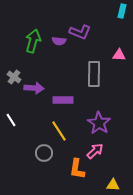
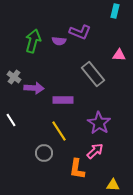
cyan rectangle: moved 7 px left
gray rectangle: moved 1 px left; rotated 40 degrees counterclockwise
